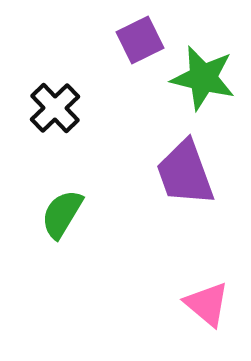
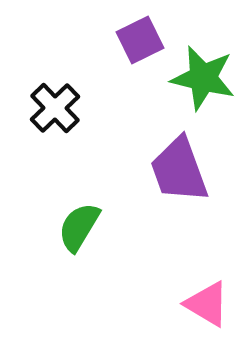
purple trapezoid: moved 6 px left, 3 px up
green semicircle: moved 17 px right, 13 px down
pink triangle: rotated 9 degrees counterclockwise
